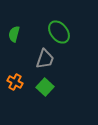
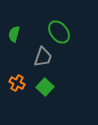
gray trapezoid: moved 2 px left, 2 px up
orange cross: moved 2 px right, 1 px down
